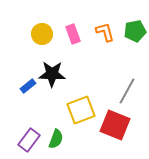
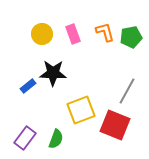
green pentagon: moved 4 px left, 6 px down
black star: moved 1 px right, 1 px up
purple rectangle: moved 4 px left, 2 px up
